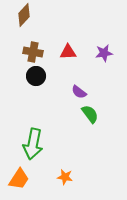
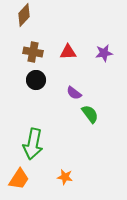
black circle: moved 4 px down
purple semicircle: moved 5 px left, 1 px down
